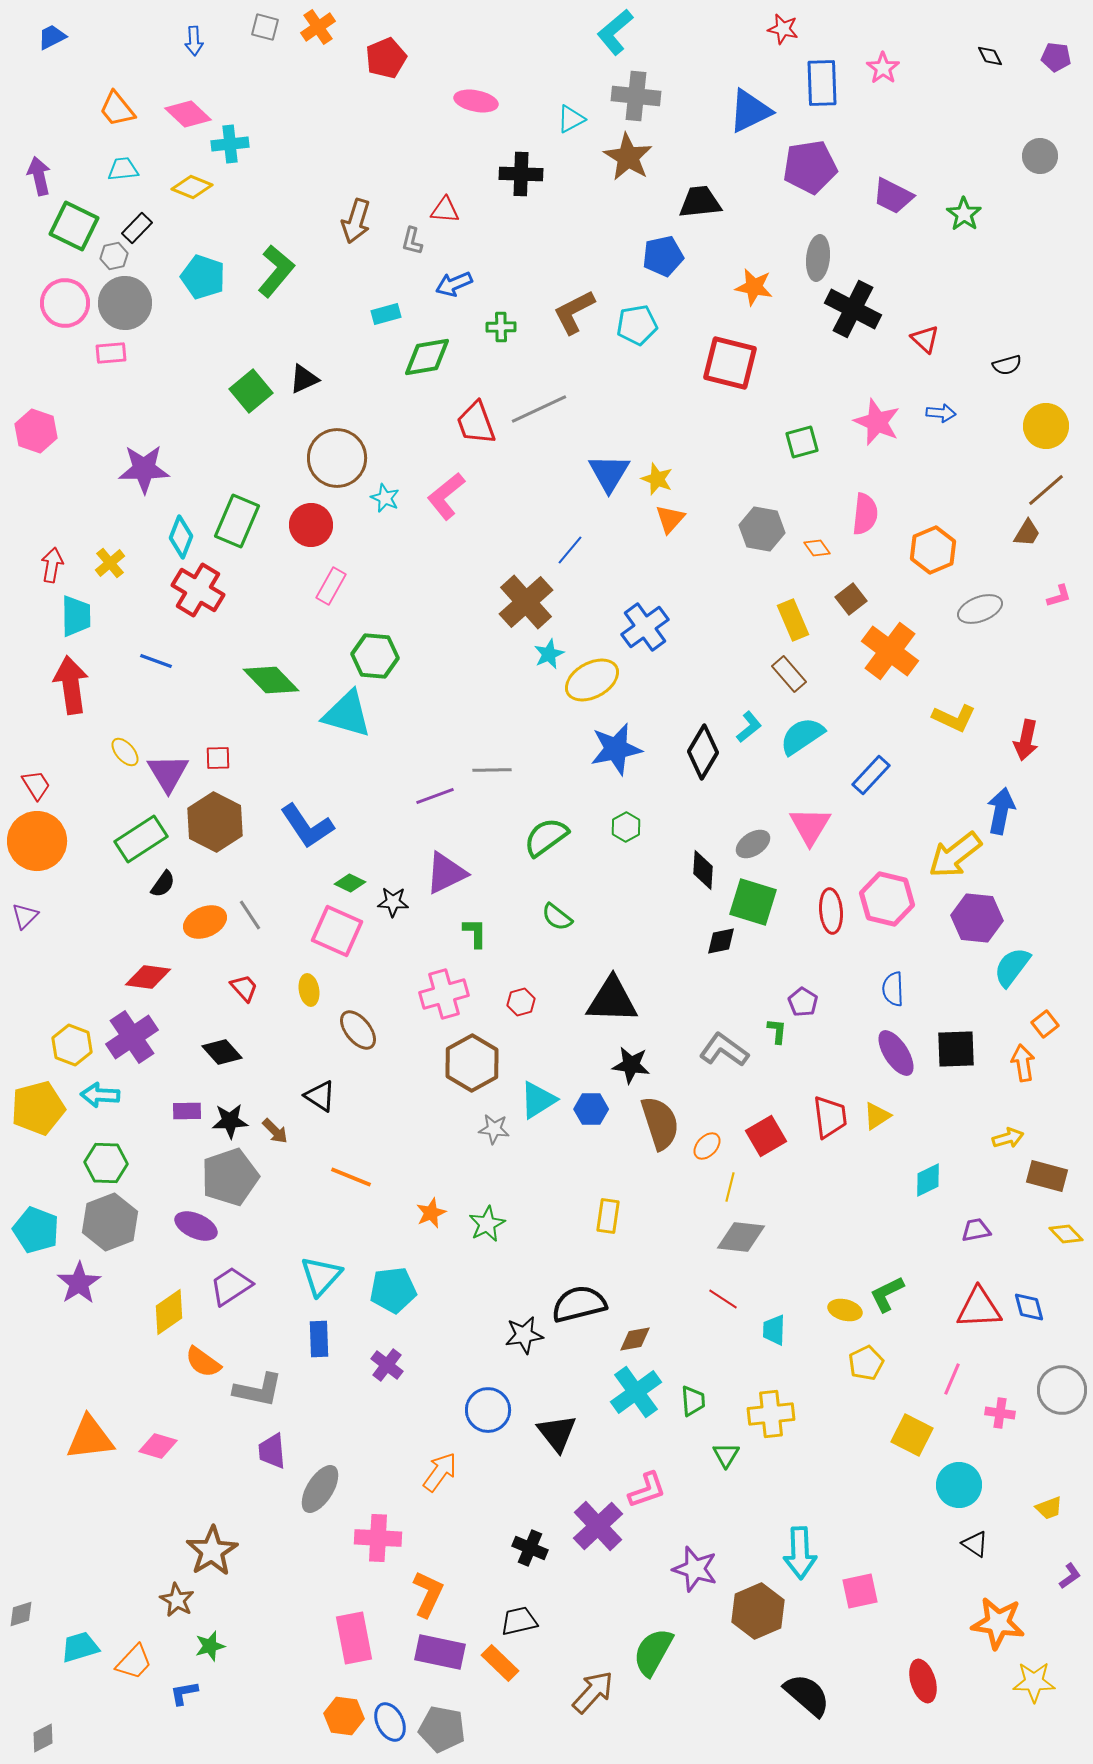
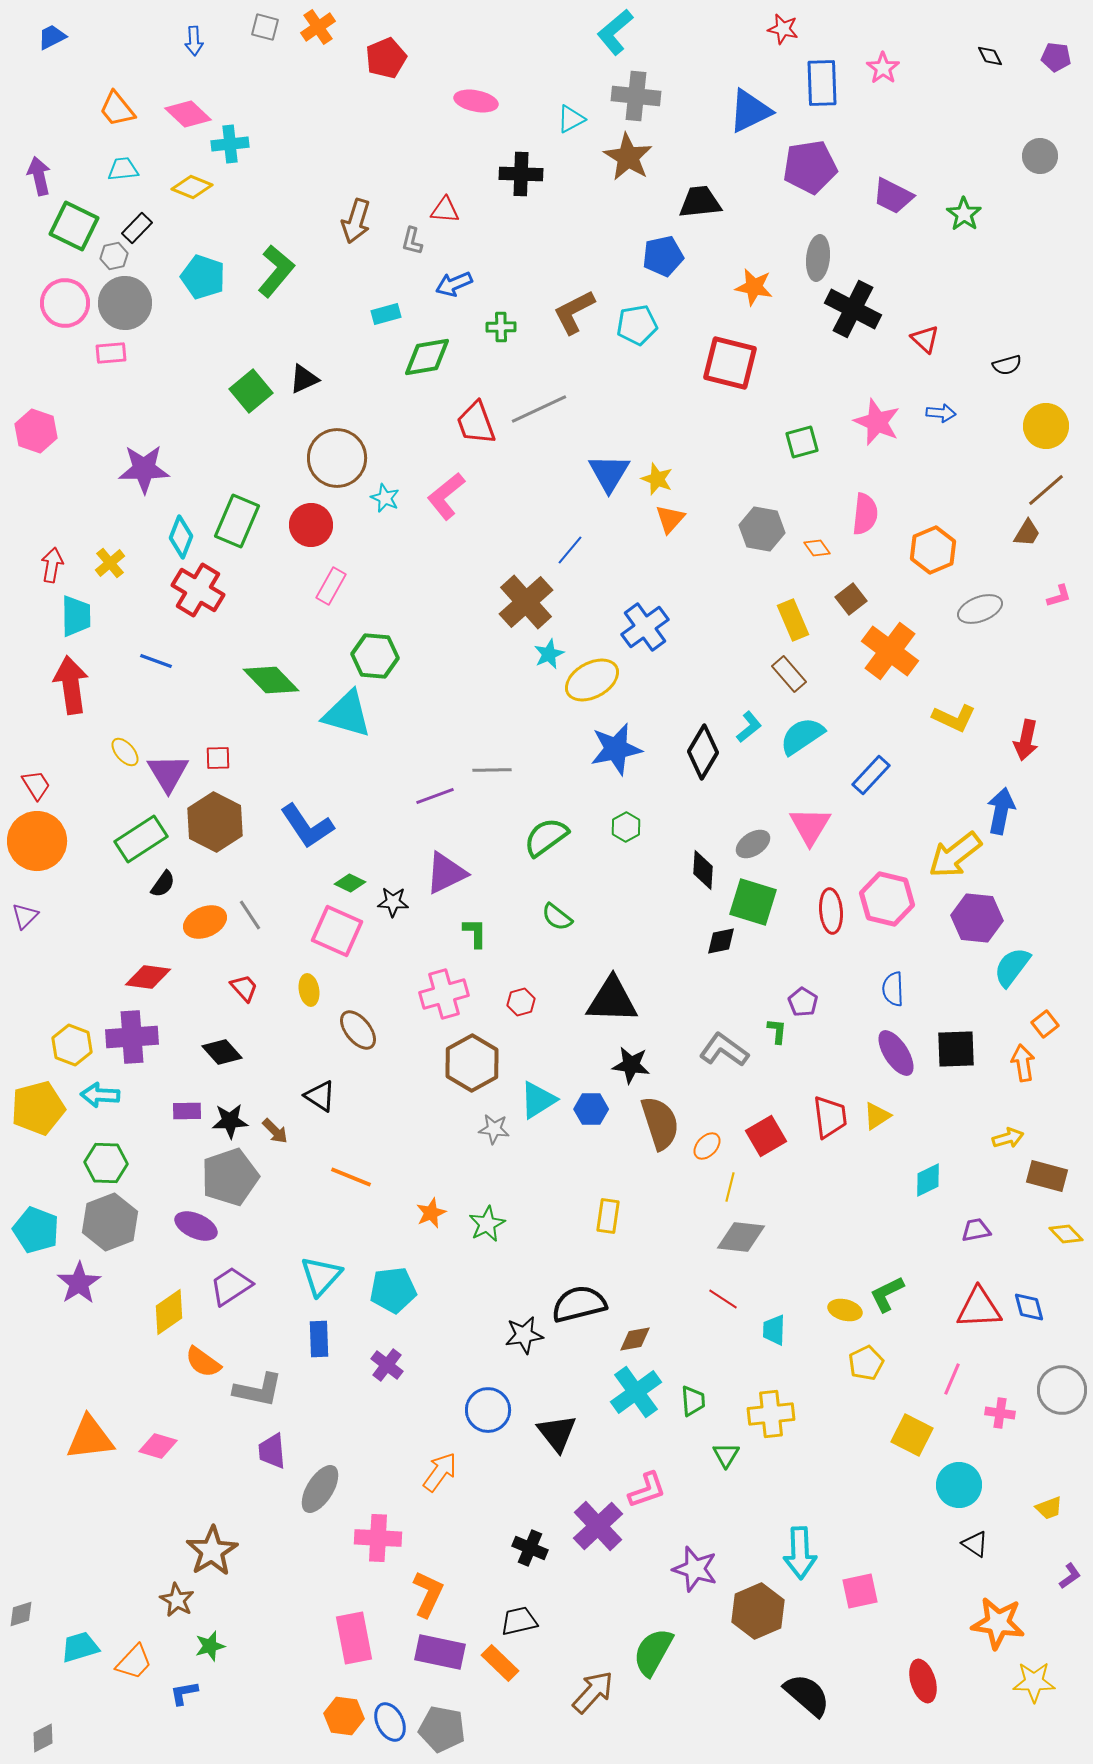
purple cross at (132, 1037): rotated 30 degrees clockwise
